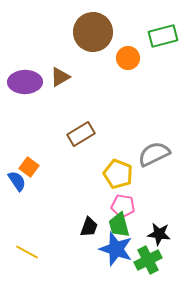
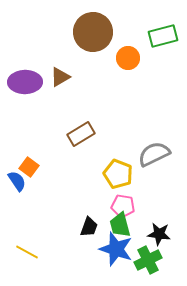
green trapezoid: moved 1 px right
